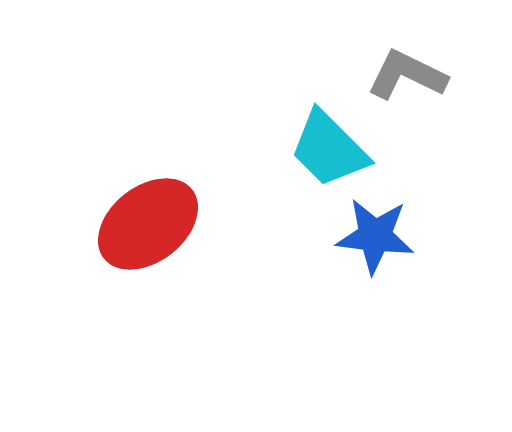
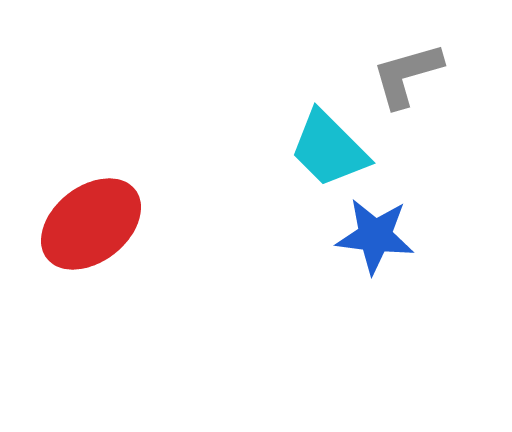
gray L-shape: rotated 42 degrees counterclockwise
red ellipse: moved 57 px left
